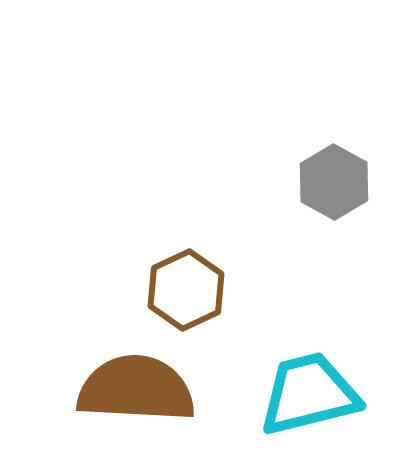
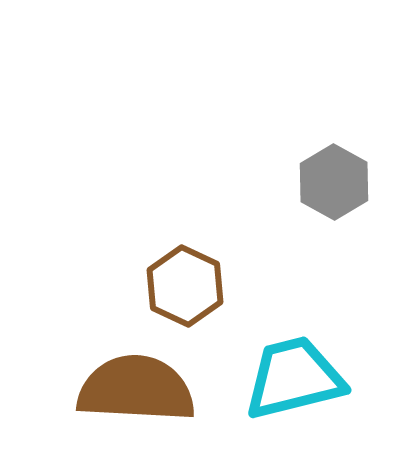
brown hexagon: moved 1 px left, 4 px up; rotated 10 degrees counterclockwise
cyan trapezoid: moved 15 px left, 16 px up
